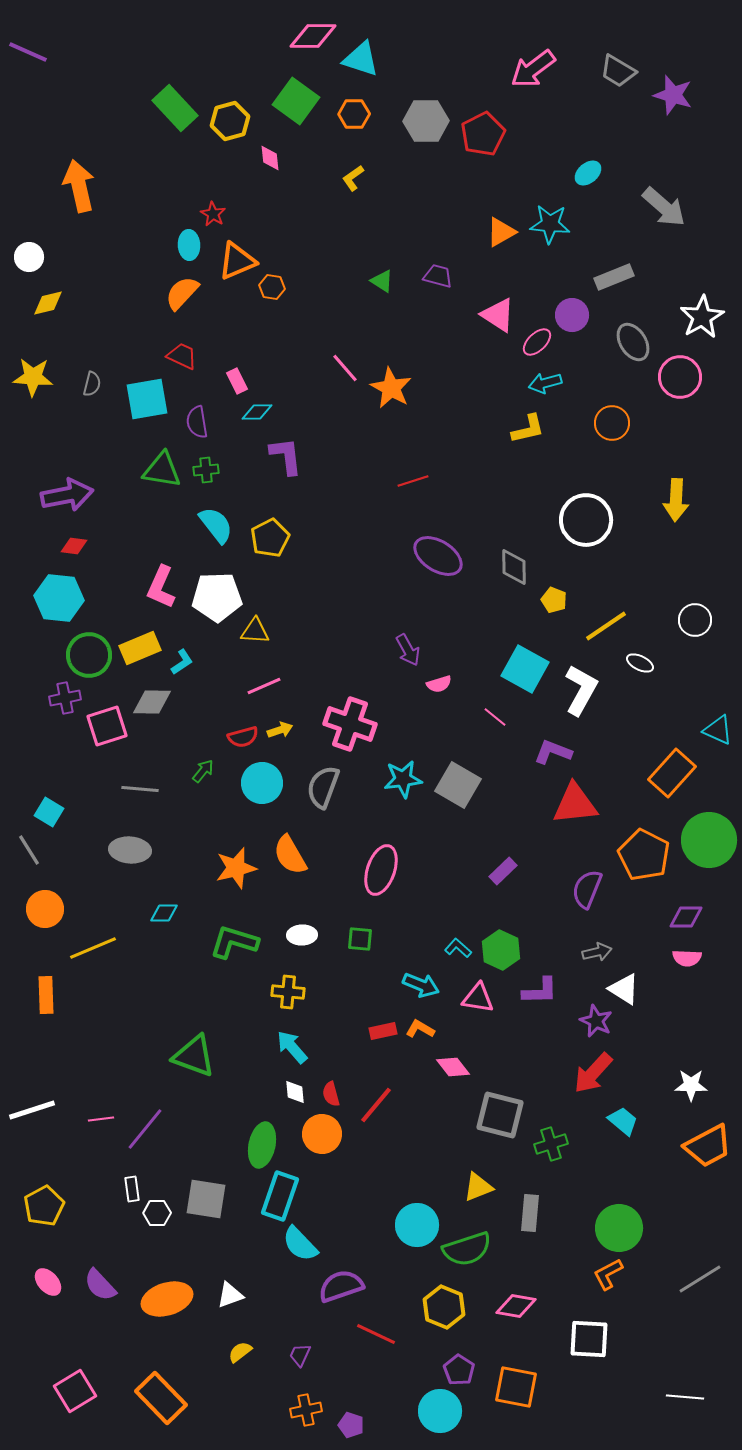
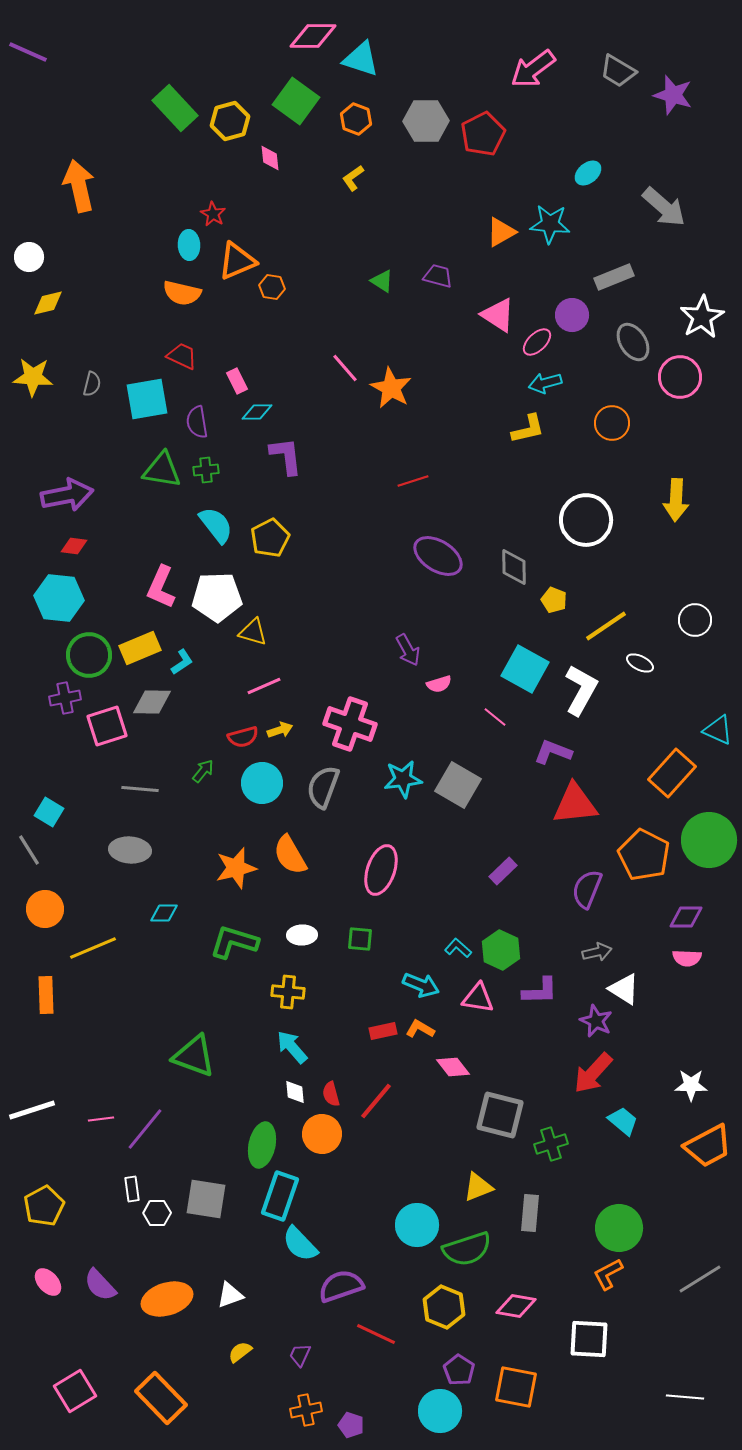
orange hexagon at (354, 114): moved 2 px right, 5 px down; rotated 20 degrees clockwise
orange semicircle at (182, 293): rotated 120 degrees counterclockwise
yellow triangle at (255, 631): moved 2 px left, 1 px down; rotated 12 degrees clockwise
red line at (376, 1105): moved 4 px up
